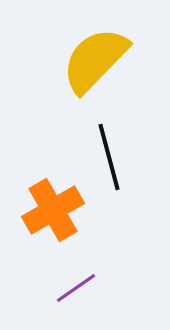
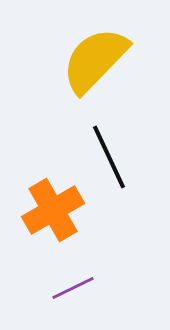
black line: rotated 10 degrees counterclockwise
purple line: moved 3 px left; rotated 9 degrees clockwise
